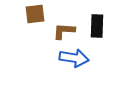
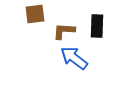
blue arrow: rotated 152 degrees counterclockwise
